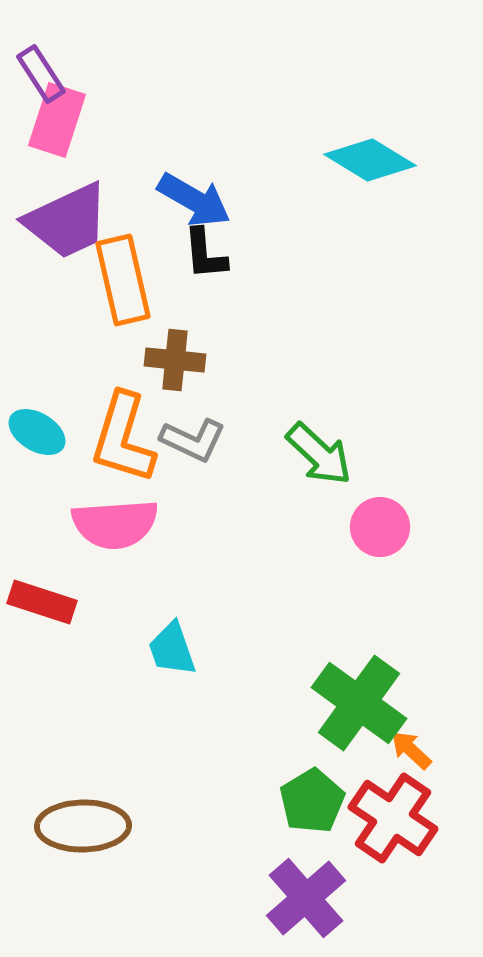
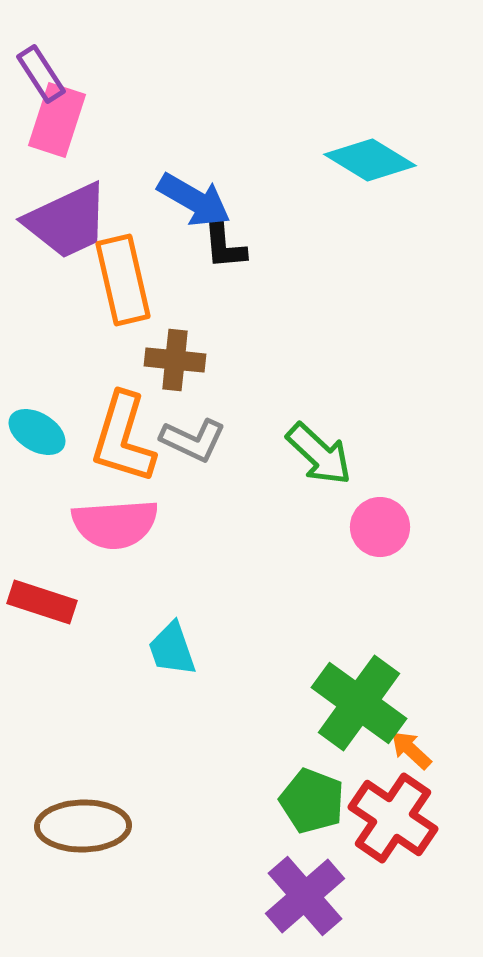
black L-shape: moved 19 px right, 10 px up
green pentagon: rotated 20 degrees counterclockwise
purple cross: moved 1 px left, 2 px up
